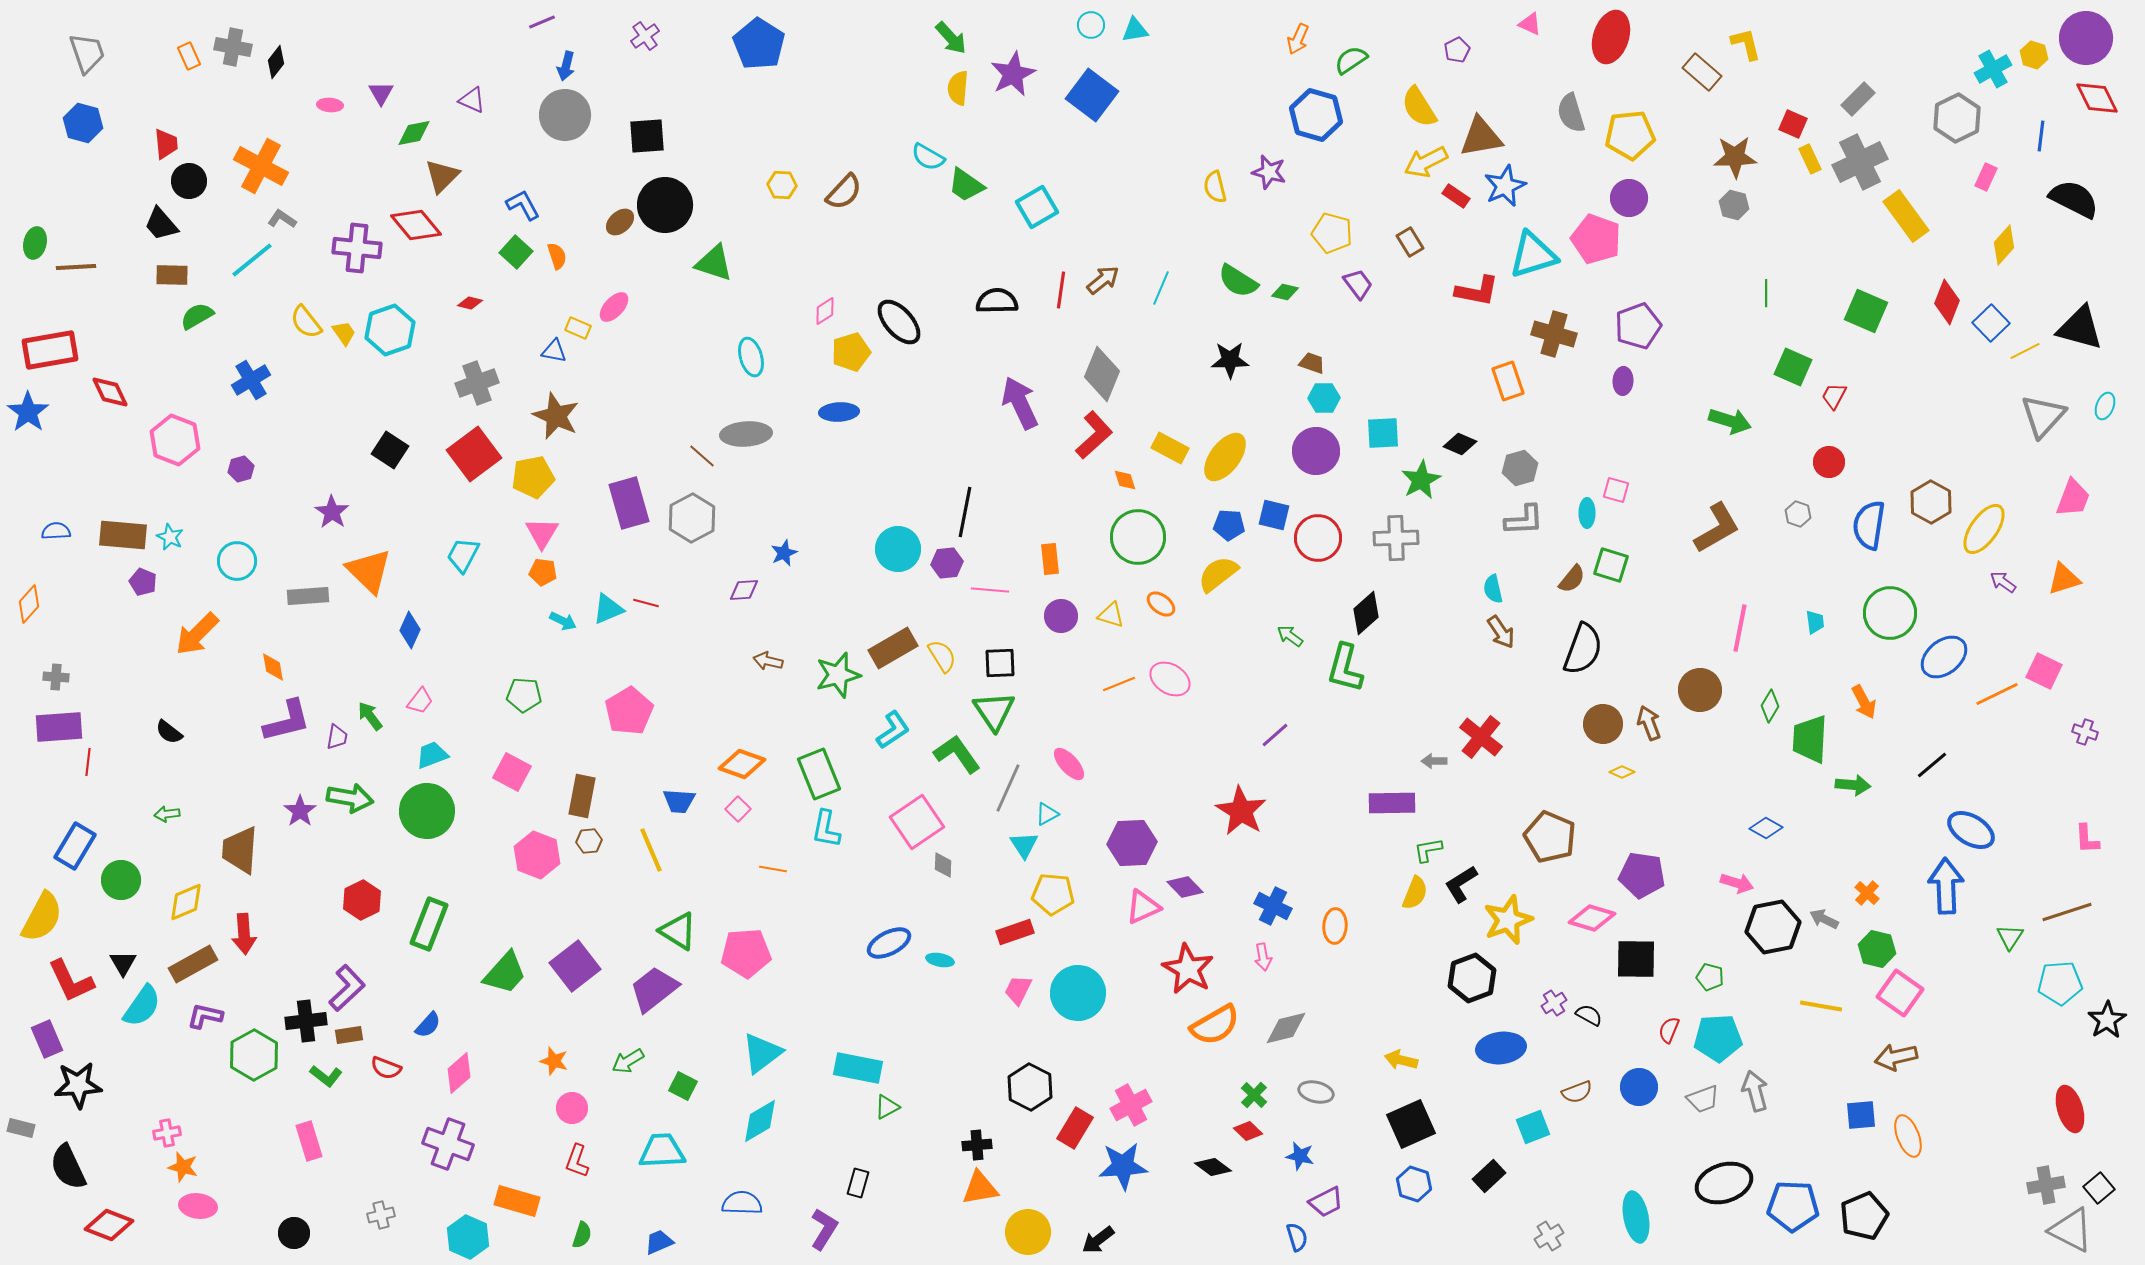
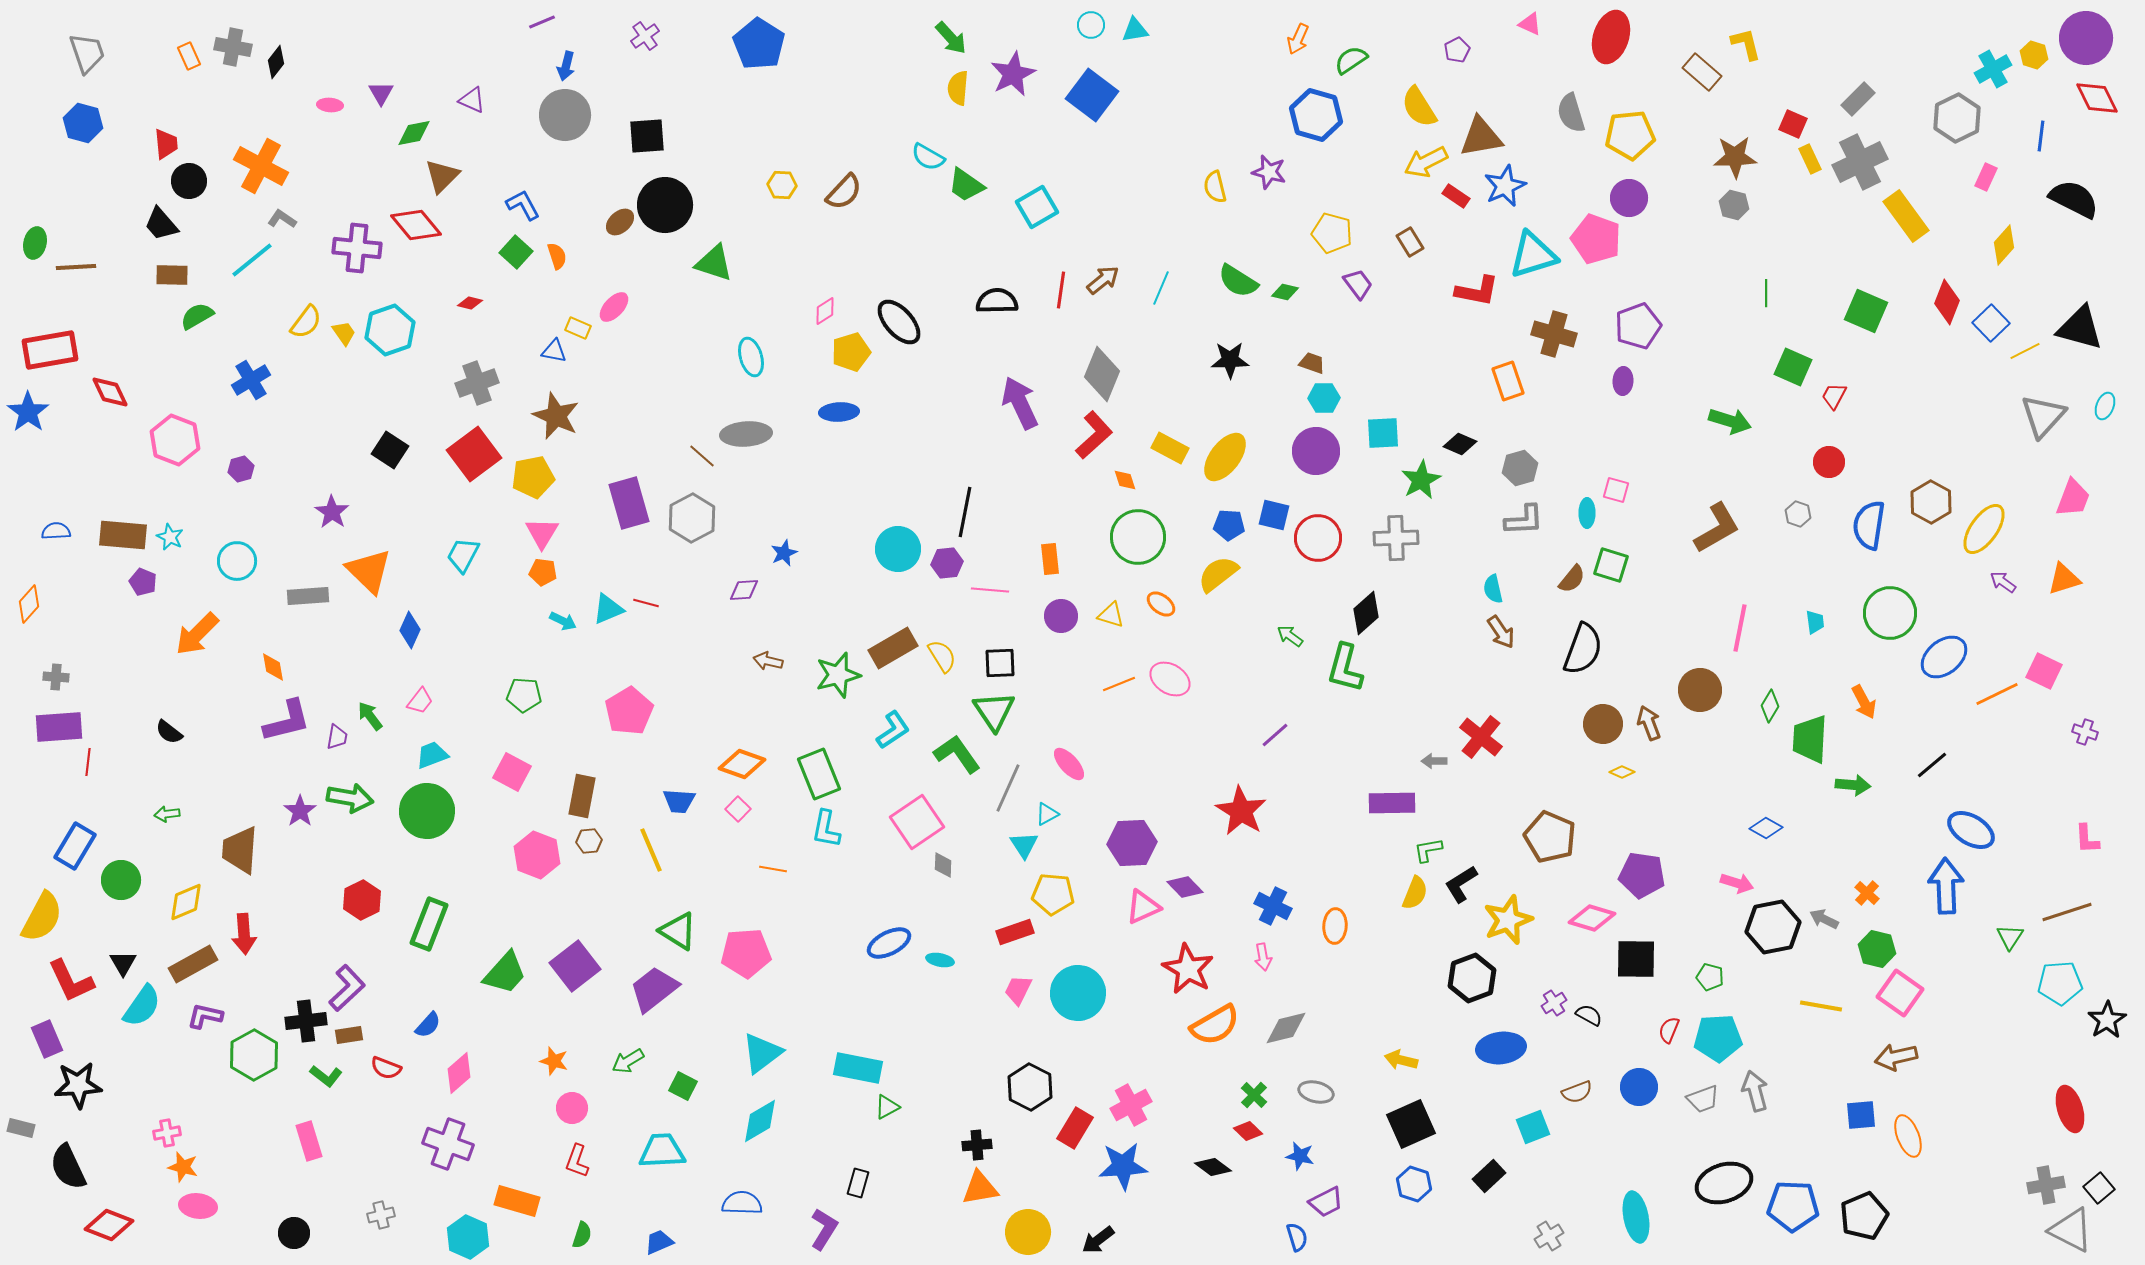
yellow semicircle at (306, 322): rotated 105 degrees counterclockwise
